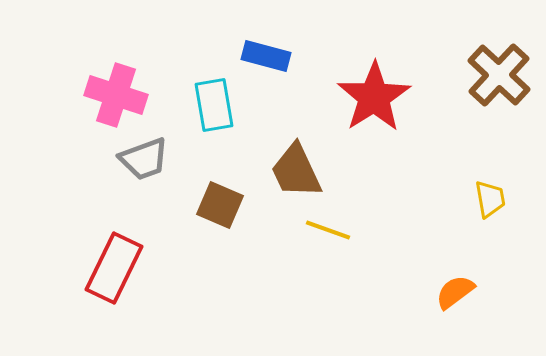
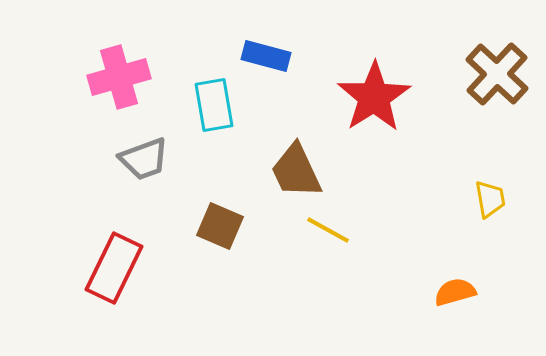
brown cross: moved 2 px left, 1 px up
pink cross: moved 3 px right, 18 px up; rotated 34 degrees counterclockwise
brown square: moved 21 px down
yellow line: rotated 9 degrees clockwise
orange semicircle: rotated 21 degrees clockwise
